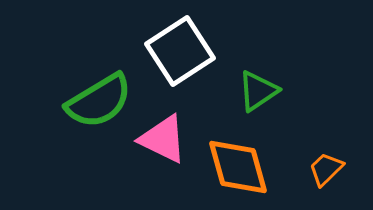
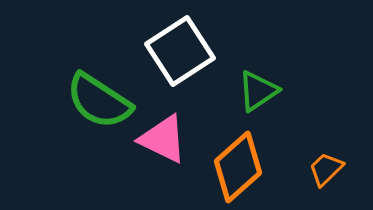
green semicircle: rotated 64 degrees clockwise
orange diamond: rotated 64 degrees clockwise
